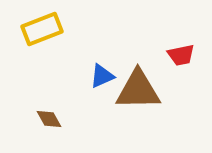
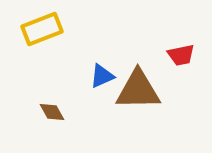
brown diamond: moved 3 px right, 7 px up
